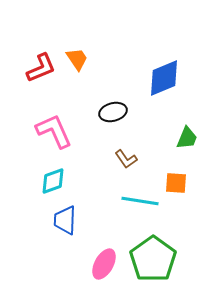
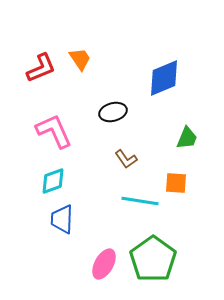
orange trapezoid: moved 3 px right
blue trapezoid: moved 3 px left, 1 px up
